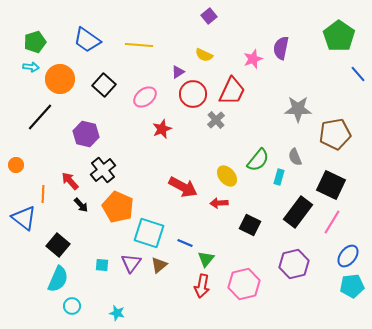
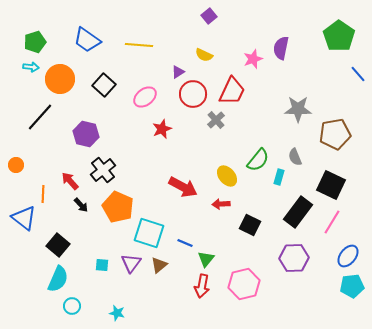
red arrow at (219, 203): moved 2 px right, 1 px down
purple hexagon at (294, 264): moved 6 px up; rotated 12 degrees clockwise
